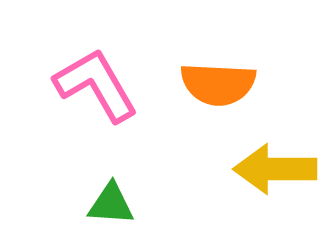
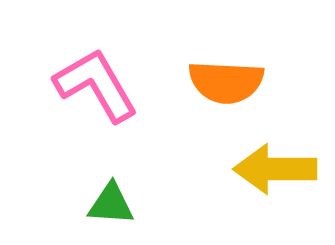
orange semicircle: moved 8 px right, 2 px up
